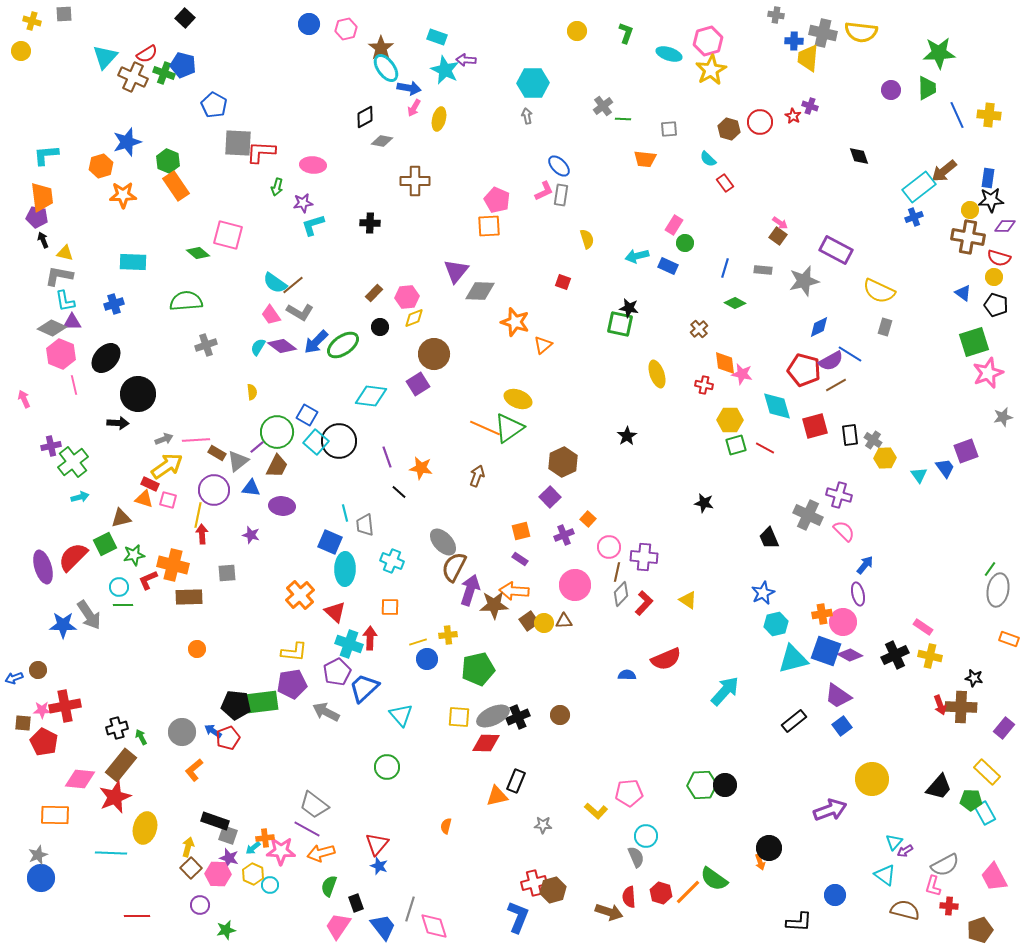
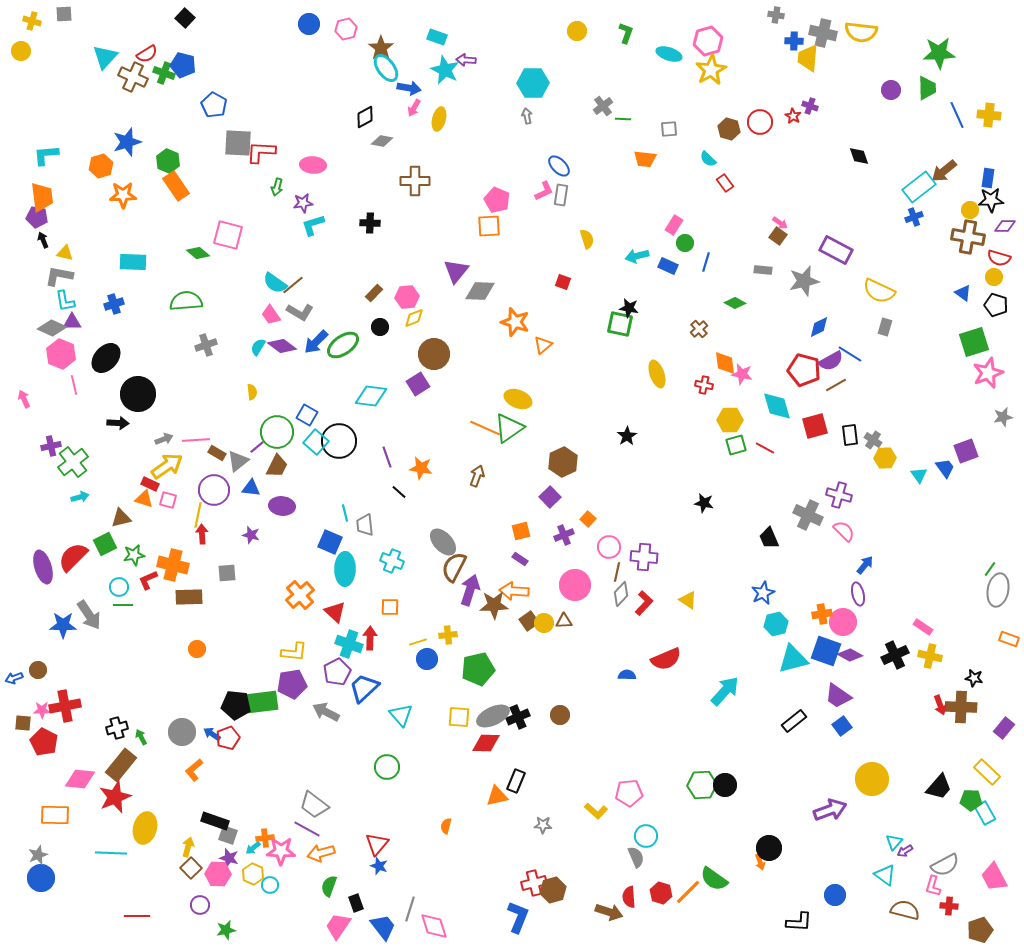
blue line at (725, 268): moved 19 px left, 6 px up
blue arrow at (213, 731): moved 1 px left, 3 px down
